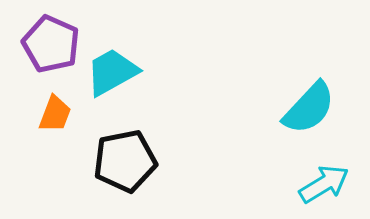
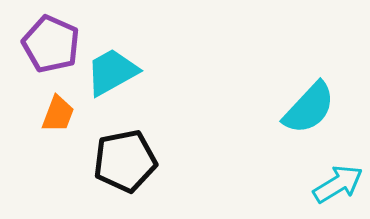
orange trapezoid: moved 3 px right
cyan arrow: moved 14 px right
